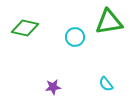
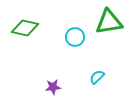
cyan semicircle: moved 9 px left, 7 px up; rotated 84 degrees clockwise
